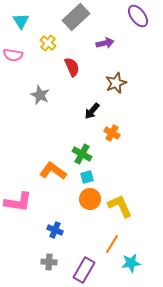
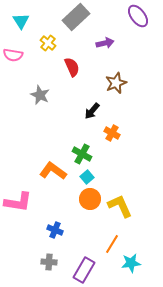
cyan square: rotated 24 degrees counterclockwise
